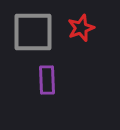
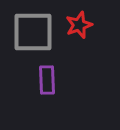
red star: moved 2 px left, 3 px up
